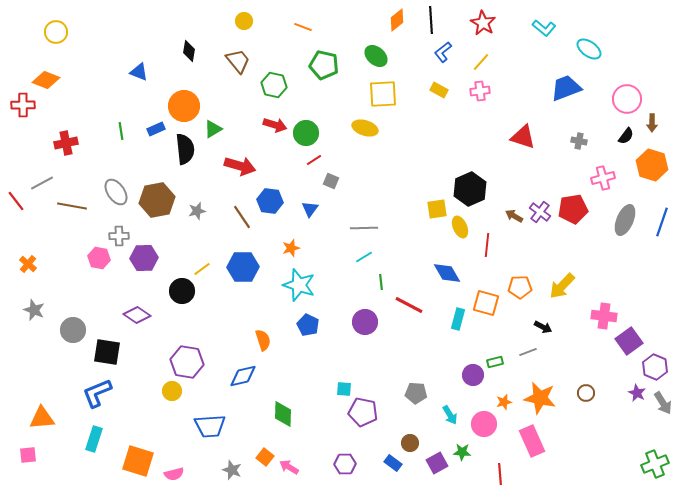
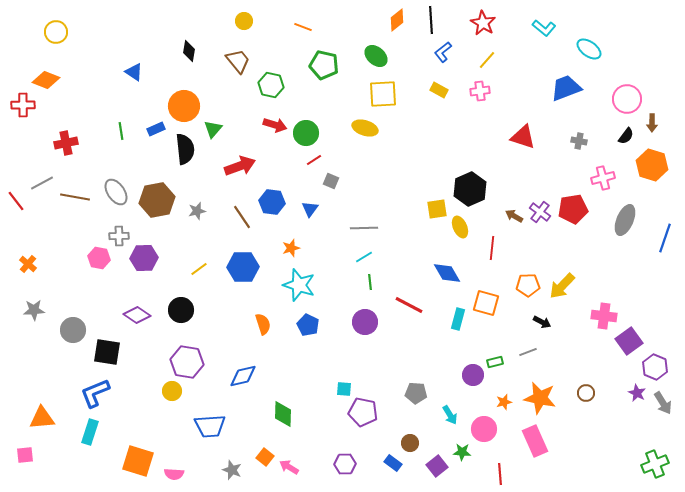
yellow line at (481, 62): moved 6 px right, 2 px up
blue triangle at (139, 72): moved 5 px left; rotated 12 degrees clockwise
green hexagon at (274, 85): moved 3 px left
green triangle at (213, 129): rotated 18 degrees counterclockwise
red arrow at (240, 166): rotated 36 degrees counterclockwise
blue hexagon at (270, 201): moved 2 px right, 1 px down
brown line at (72, 206): moved 3 px right, 9 px up
blue line at (662, 222): moved 3 px right, 16 px down
red line at (487, 245): moved 5 px right, 3 px down
yellow line at (202, 269): moved 3 px left
green line at (381, 282): moved 11 px left
orange pentagon at (520, 287): moved 8 px right, 2 px up
black circle at (182, 291): moved 1 px left, 19 px down
gray star at (34, 310): rotated 25 degrees counterclockwise
black arrow at (543, 327): moved 1 px left, 5 px up
orange semicircle at (263, 340): moved 16 px up
blue L-shape at (97, 393): moved 2 px left
pink circle at (484, 424): moved 5 px down
cyan rectangle at (94, 439): moved 4 px left, 7 px up
pink rectangle at (532, 441): moved 3 px right
pink square at (28, 455): moved 3 px left
purple square at (437, 463): moved 3 px down; rotated 10 degrees counterclockwise
pink semicircle at (174, 474): rotated 18 degrees clockwise
